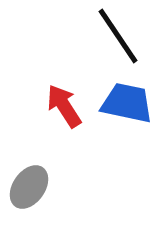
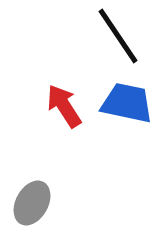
gray ellipse: moved 3 px right, 16 px down; rotated 6 degrees counterclockwise
